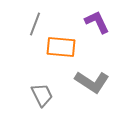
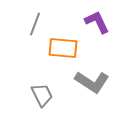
orange rectangle: moved 2 px right, 1 px down
